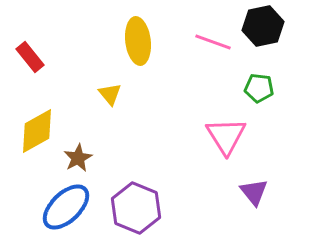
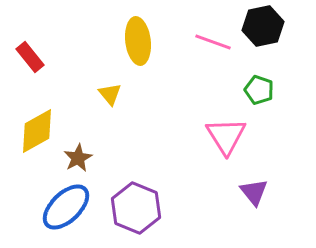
green pentagon: moved 2 px down; rotated 12 degrees clockwise
